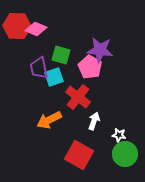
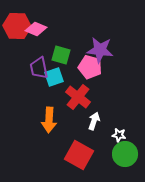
pink pentagon: rotated 15 degrees counterclockwise
orange arrow: rotated 60 degrees counterclockwise
